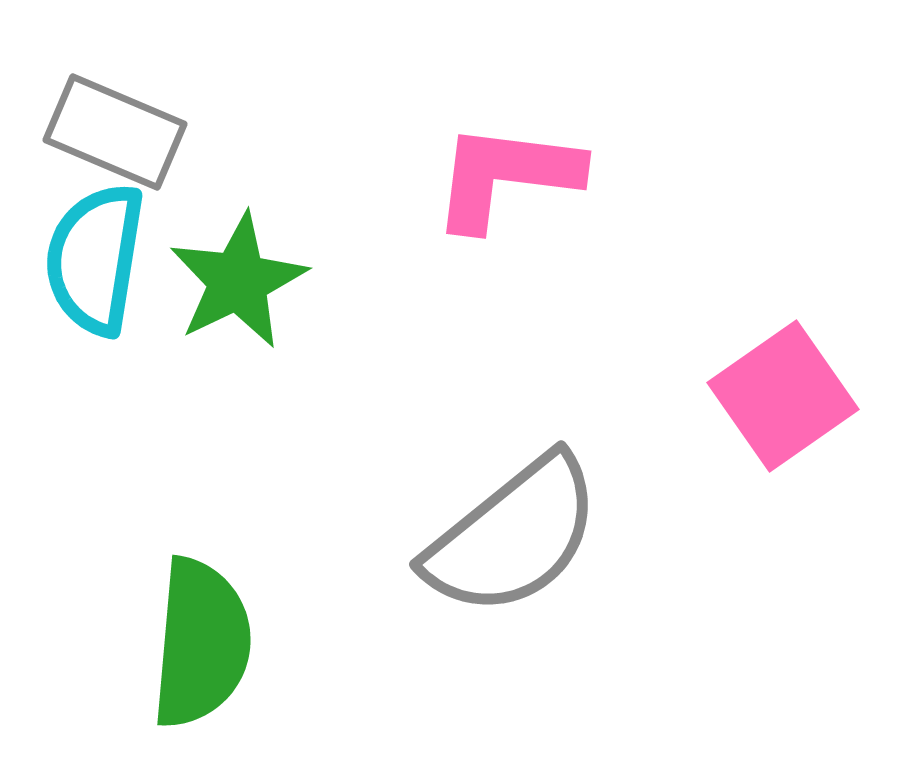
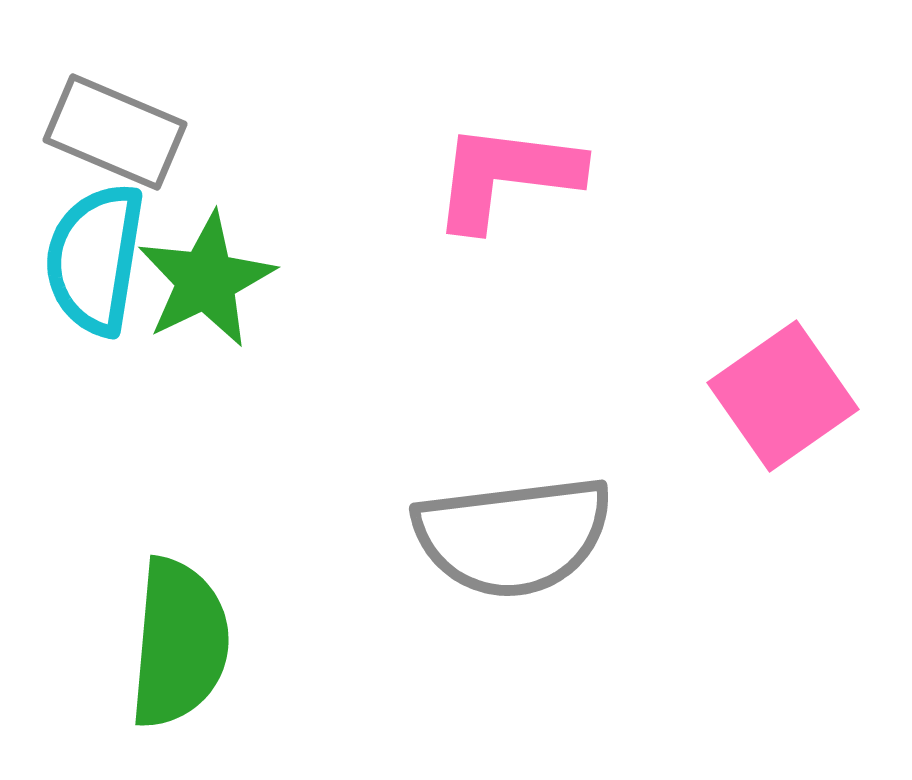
green star: moved 32 px left, 1 px up
gray semicircle: rotated 32 degrees clockwise
green semicircle: moved 22 px left
